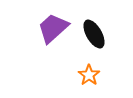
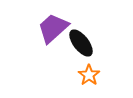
black ellipse: moved 13 px left, 9 px down; rotated 8 degrees counterclockwise
